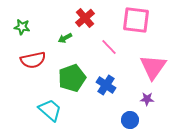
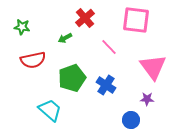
pink triangle: rotated 12 degrees counterclockwise
blue circle: moved 1 px right
